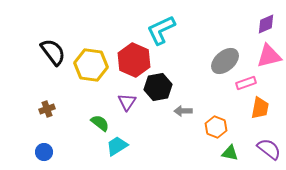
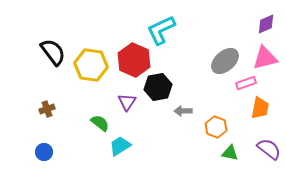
pink triangle: moved 4 px left, 2 px down
cyan trapezoid: moved 3 px right
